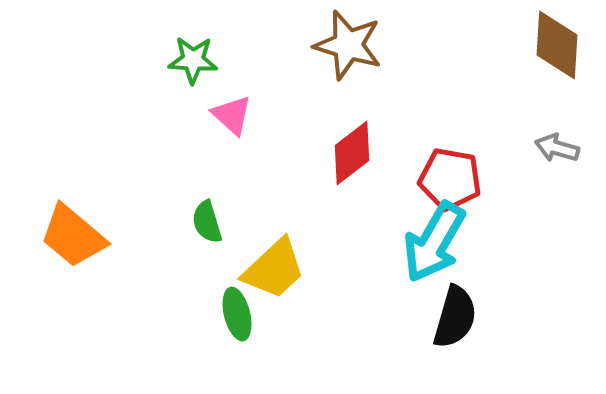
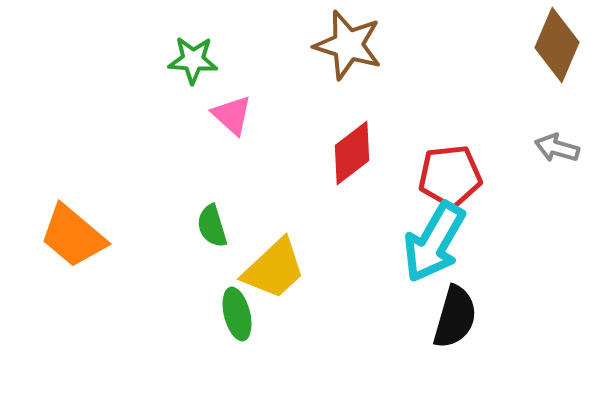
brown diamond: rotated 20 degrees clockwise
red pentagon: moved 3 px up; rotated 16 degrees counterclockwise
green semicircle: moved 5 px right, 4 px down
